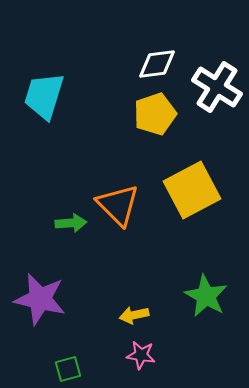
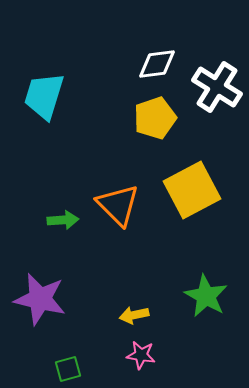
yellow pentagon: moved 4 px down
green arrow: moved 8 px left, 3 px up
